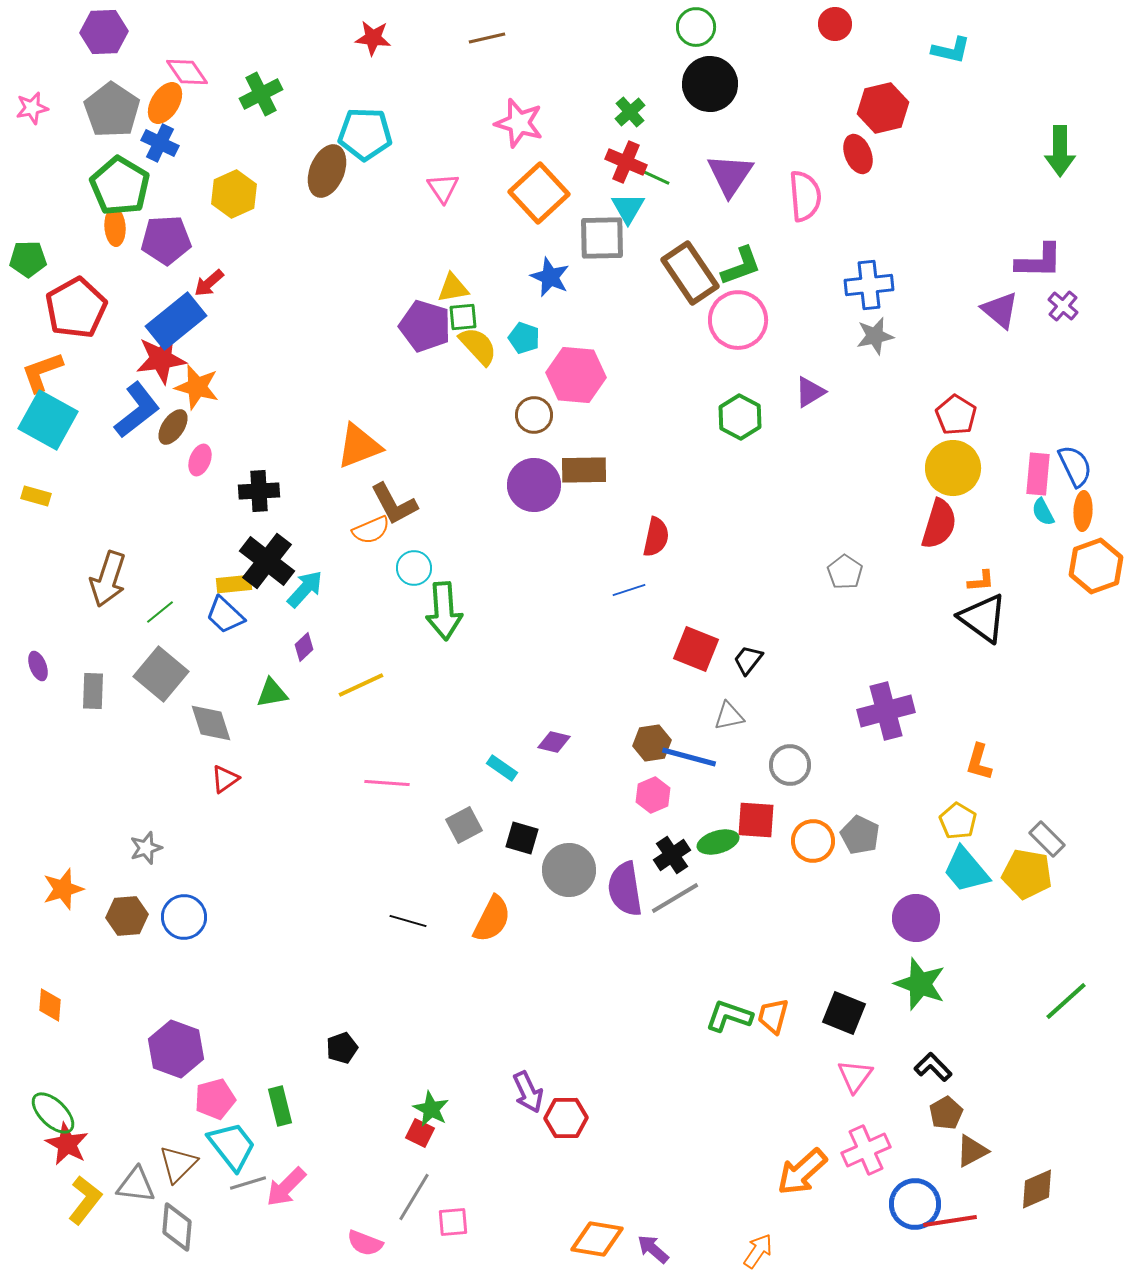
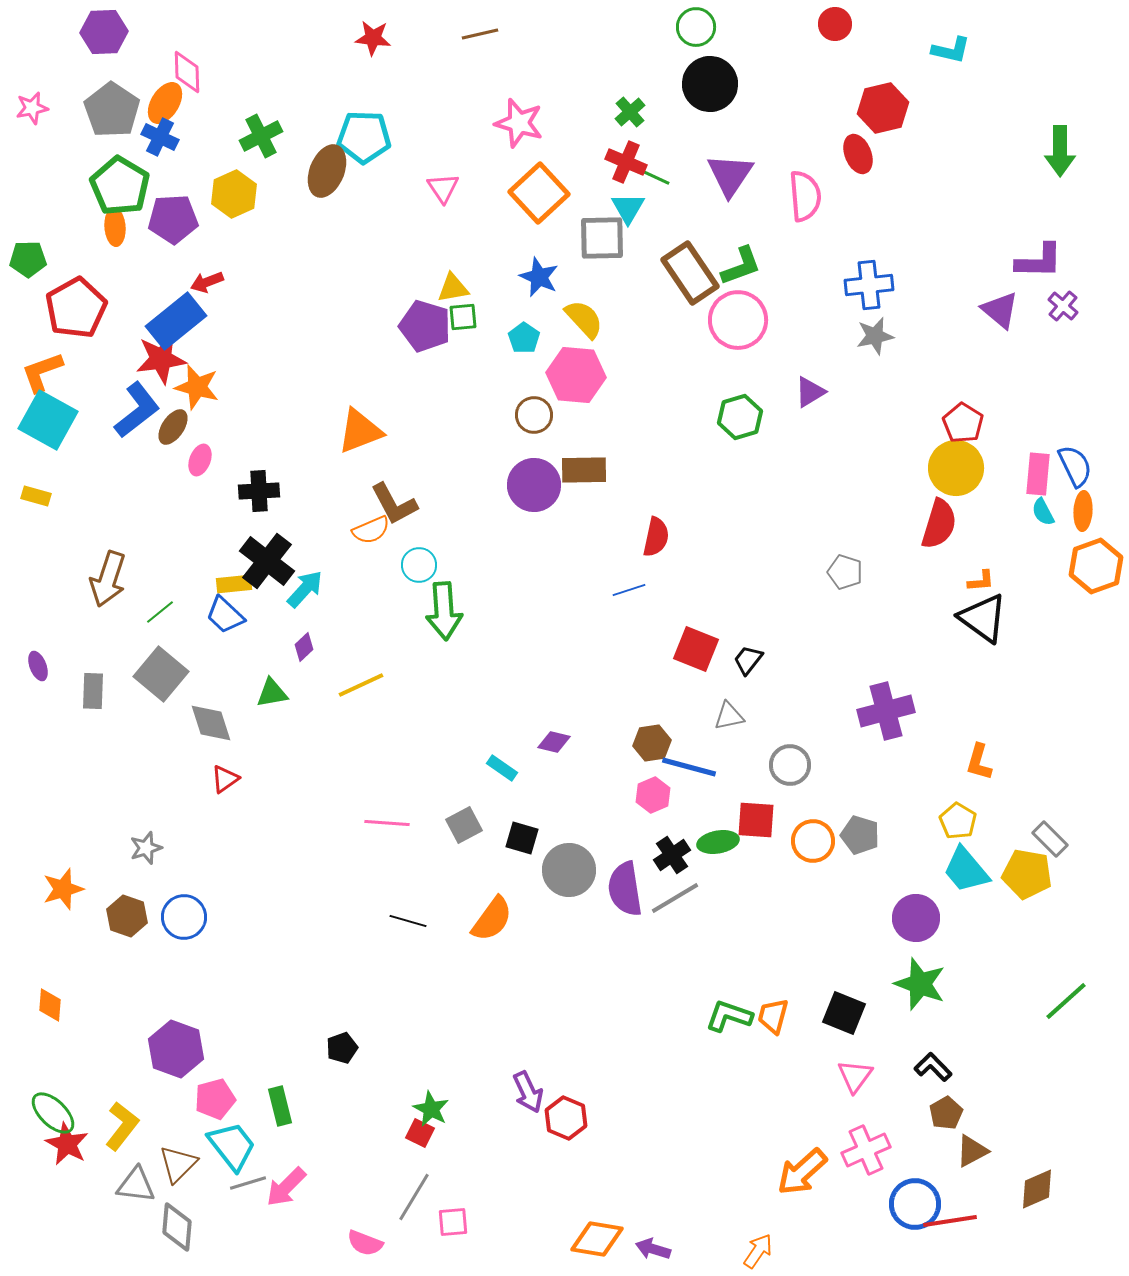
brown line at (487, 38): moved 7 px left, 4 px up
pink diamond at (187, 72): rotated 33 degrees clockwise
green cross at (261, 94): moved 42 px down
cyan pentagon at (365, 134): moved 1 px left, 3 px down
blue cross at (160, 143): moved 6 px up
purple pentagon at (166, 240): moved 7 px right, 21 px up
blue star at (550, 277): moved 11 px left
red arrow at (209, 283): moved 2 px left, 1 px up; rotated 20 degrees clockwise
cyan pentagon at (524, 338): rotated 16 degrees clockwise
yellow semicircle at (478, 346): moved 106 px right, 27 px up
red pentagon at (956, 415): moved 7 px right, 8 px down
green hexagon at (740, 417): rotated 15 degrees clockwise
orange triangle at (359, 446): moved 1 px right, 15 px up
yellow circle at (953, 468): moved 3 px right
cyan circle at (414, 568): moved 5 px right, 3 px up
gray pentagon at (845, 572): rotated 16 degrees counterclockwise
blue line at (689, 757): moved 10 px down
pink line at (387, 783): moved 40 px down
gray pentagon at (860, 835): rotated 9 degrees counterclockwise
gray rectangle at (1047, 839): moved 3 px right
green ellipse at (718, 842): rotated 6 degrees clockwise
brown hexagon at (127, 916): rotated 24 degrees clockwise
orange semicircle at (492, 919): rotated 9 degrees clockwise
red hexagon at (566, 1118): rotated 24 degrees clockwise
yellow L-shape at (85, 1200): moved 37 px right, 74 px up
purple arrow at (653, 1249): rotated 24 degrees counterclockwise
